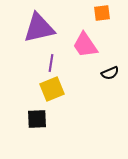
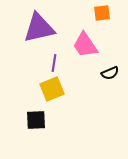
purple line: moved 3 px right
black square: moved 1 px left, 1 px down
